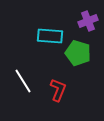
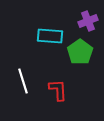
green pentagon: moved 2 px right, 1 px up; rotated 20 degrees clockwise
white line: rotated 15 degrees clockwise
red L-shape: rotated 25 degrees counterclockwise
